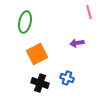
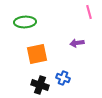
green ellipse: rotated 75 degrees clockwise
orange square: rotated 15 degrees clockwise
blue cross: moved 4 px left
black cross: moved 2 px down
